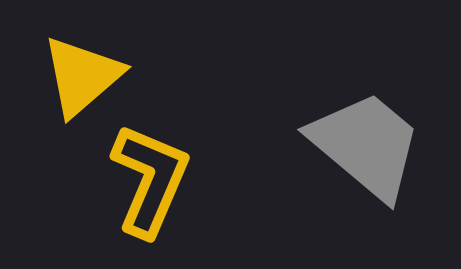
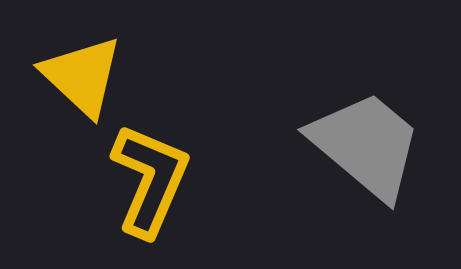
yellow triangle: rotated 36 degrees counterclockwise
